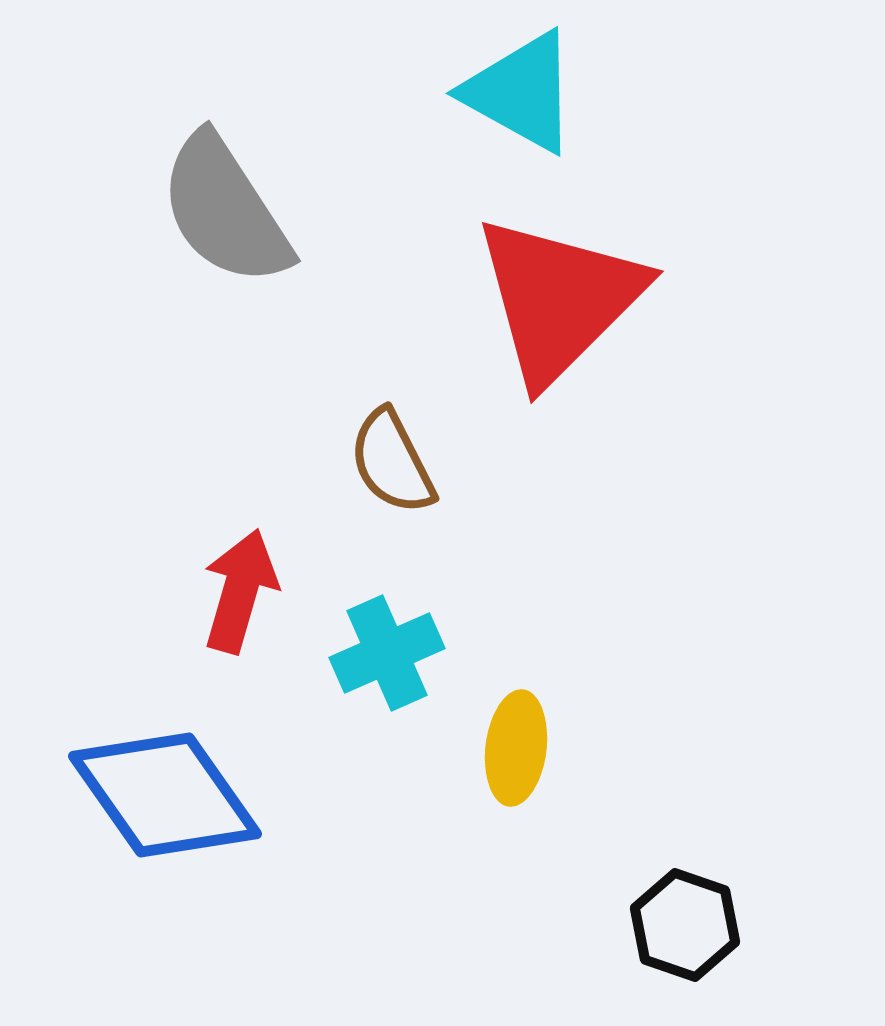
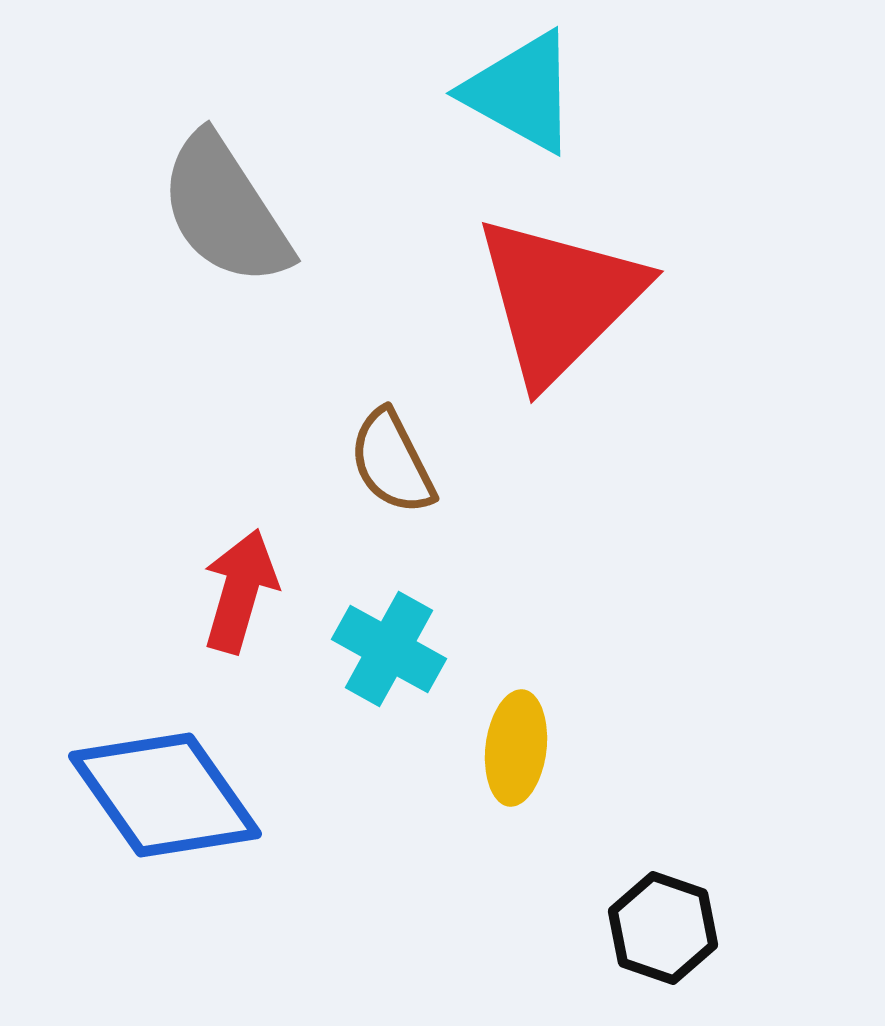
cyan cross: moved 2 px right, 4 px up; rotated 37 degrees counterclockwise
black hexagon: moved 22 px left, 3 px down
